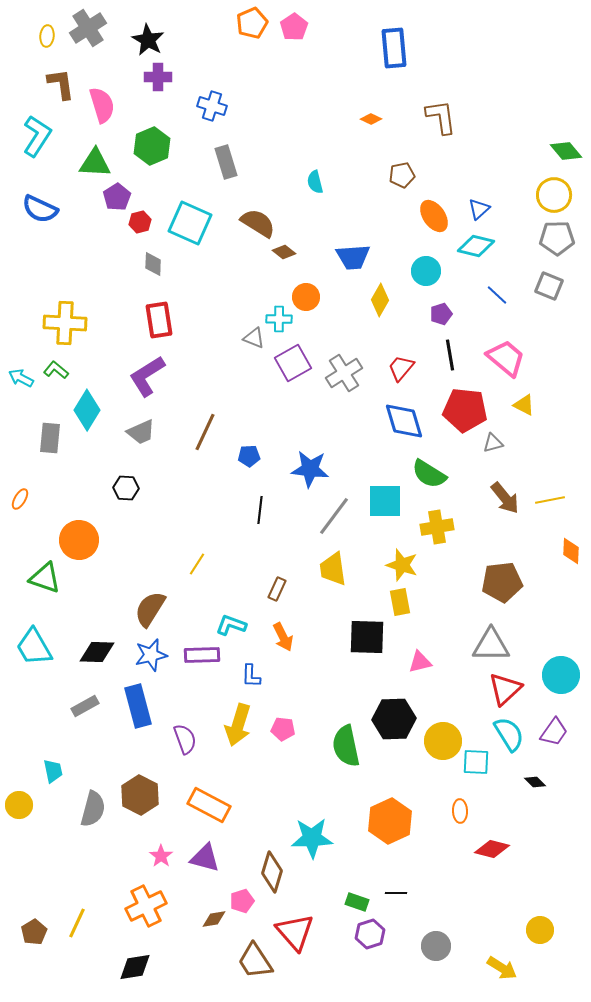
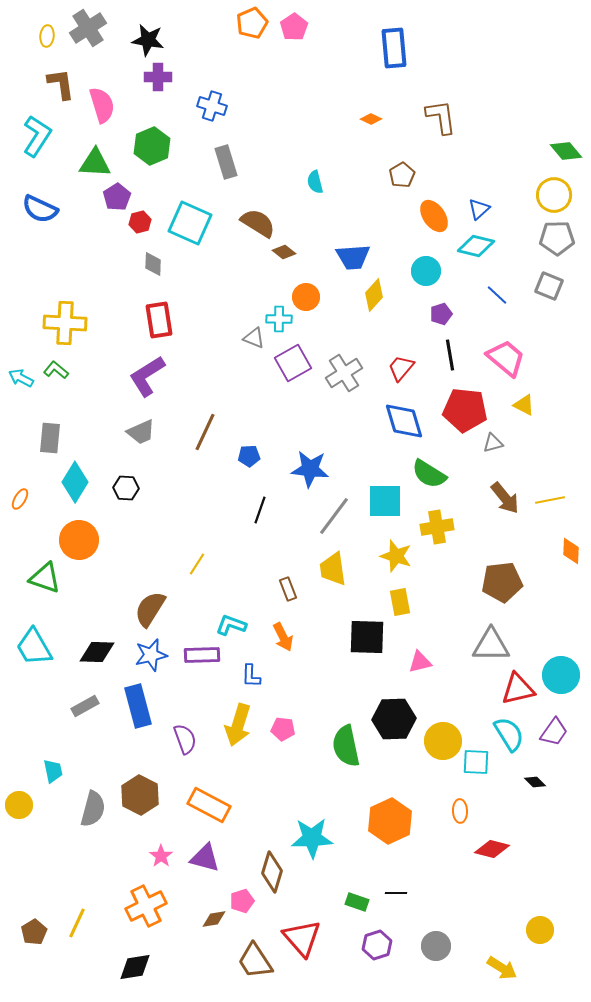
black star at (148, 40): rotated 20 degrees counterclockwise
brown pentagon at (402, 175): rotated 20 degrees counterclockwise
yellow diamond at (380, 300): moved 6 px left, 5 px up; rotated 12 degrees clockwise
cyan diamond at (87, 410): moved 12 px left, 72 px down
black line at (260, 510): rotated 12 degrees clockwise
yellow star at (402, 565): moved 6 px left, 9 px up
brown rectangle at (277, 589): moved 11 px right; rotated 45 degrees counterclockwise
red triangle at (505, 689): moved 13 px right; rotated 30 degrees clockwise
red triangle at (295, 932): moved 7 px right, 6 px down
purple hexagon at (370, 934): moved 7 px right, 11 px down
